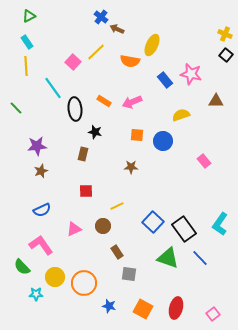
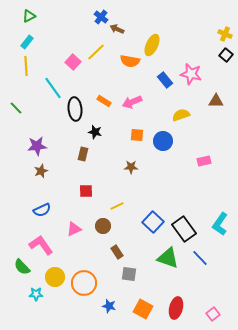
cyan rectangle at (27, 42): rotated 72 degrees clockwise
pink rectangle at (204, 161): rotated 64 degrees counterclockwise
